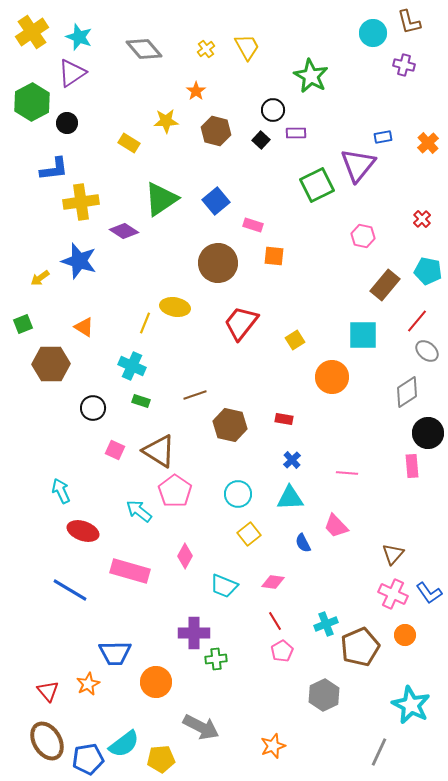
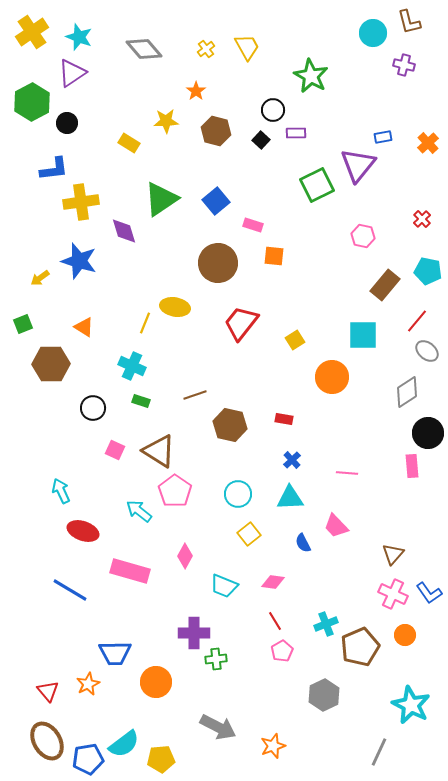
purple diamond at (124, 231): rotated 40 degrees clockwise
gray arrow at (201, 727): moved 17 px right
